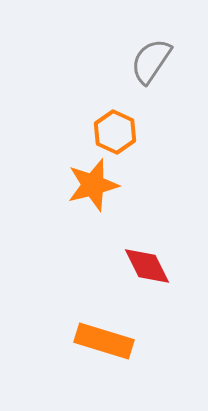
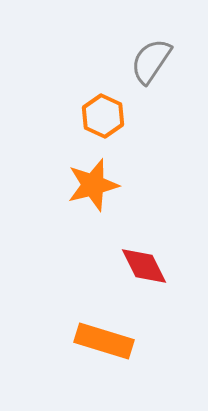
orange hexagon: moved 12 px left, 16 px up
red diamond: moved 3 px left
